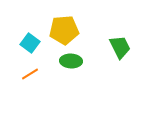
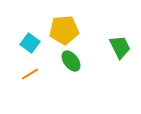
green ellipse: rotated 50 degrees clockwise
